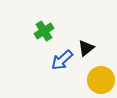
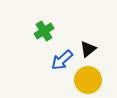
black triangle: moved 2 px right, 1 px down
yellow circle: moved 13 px left
